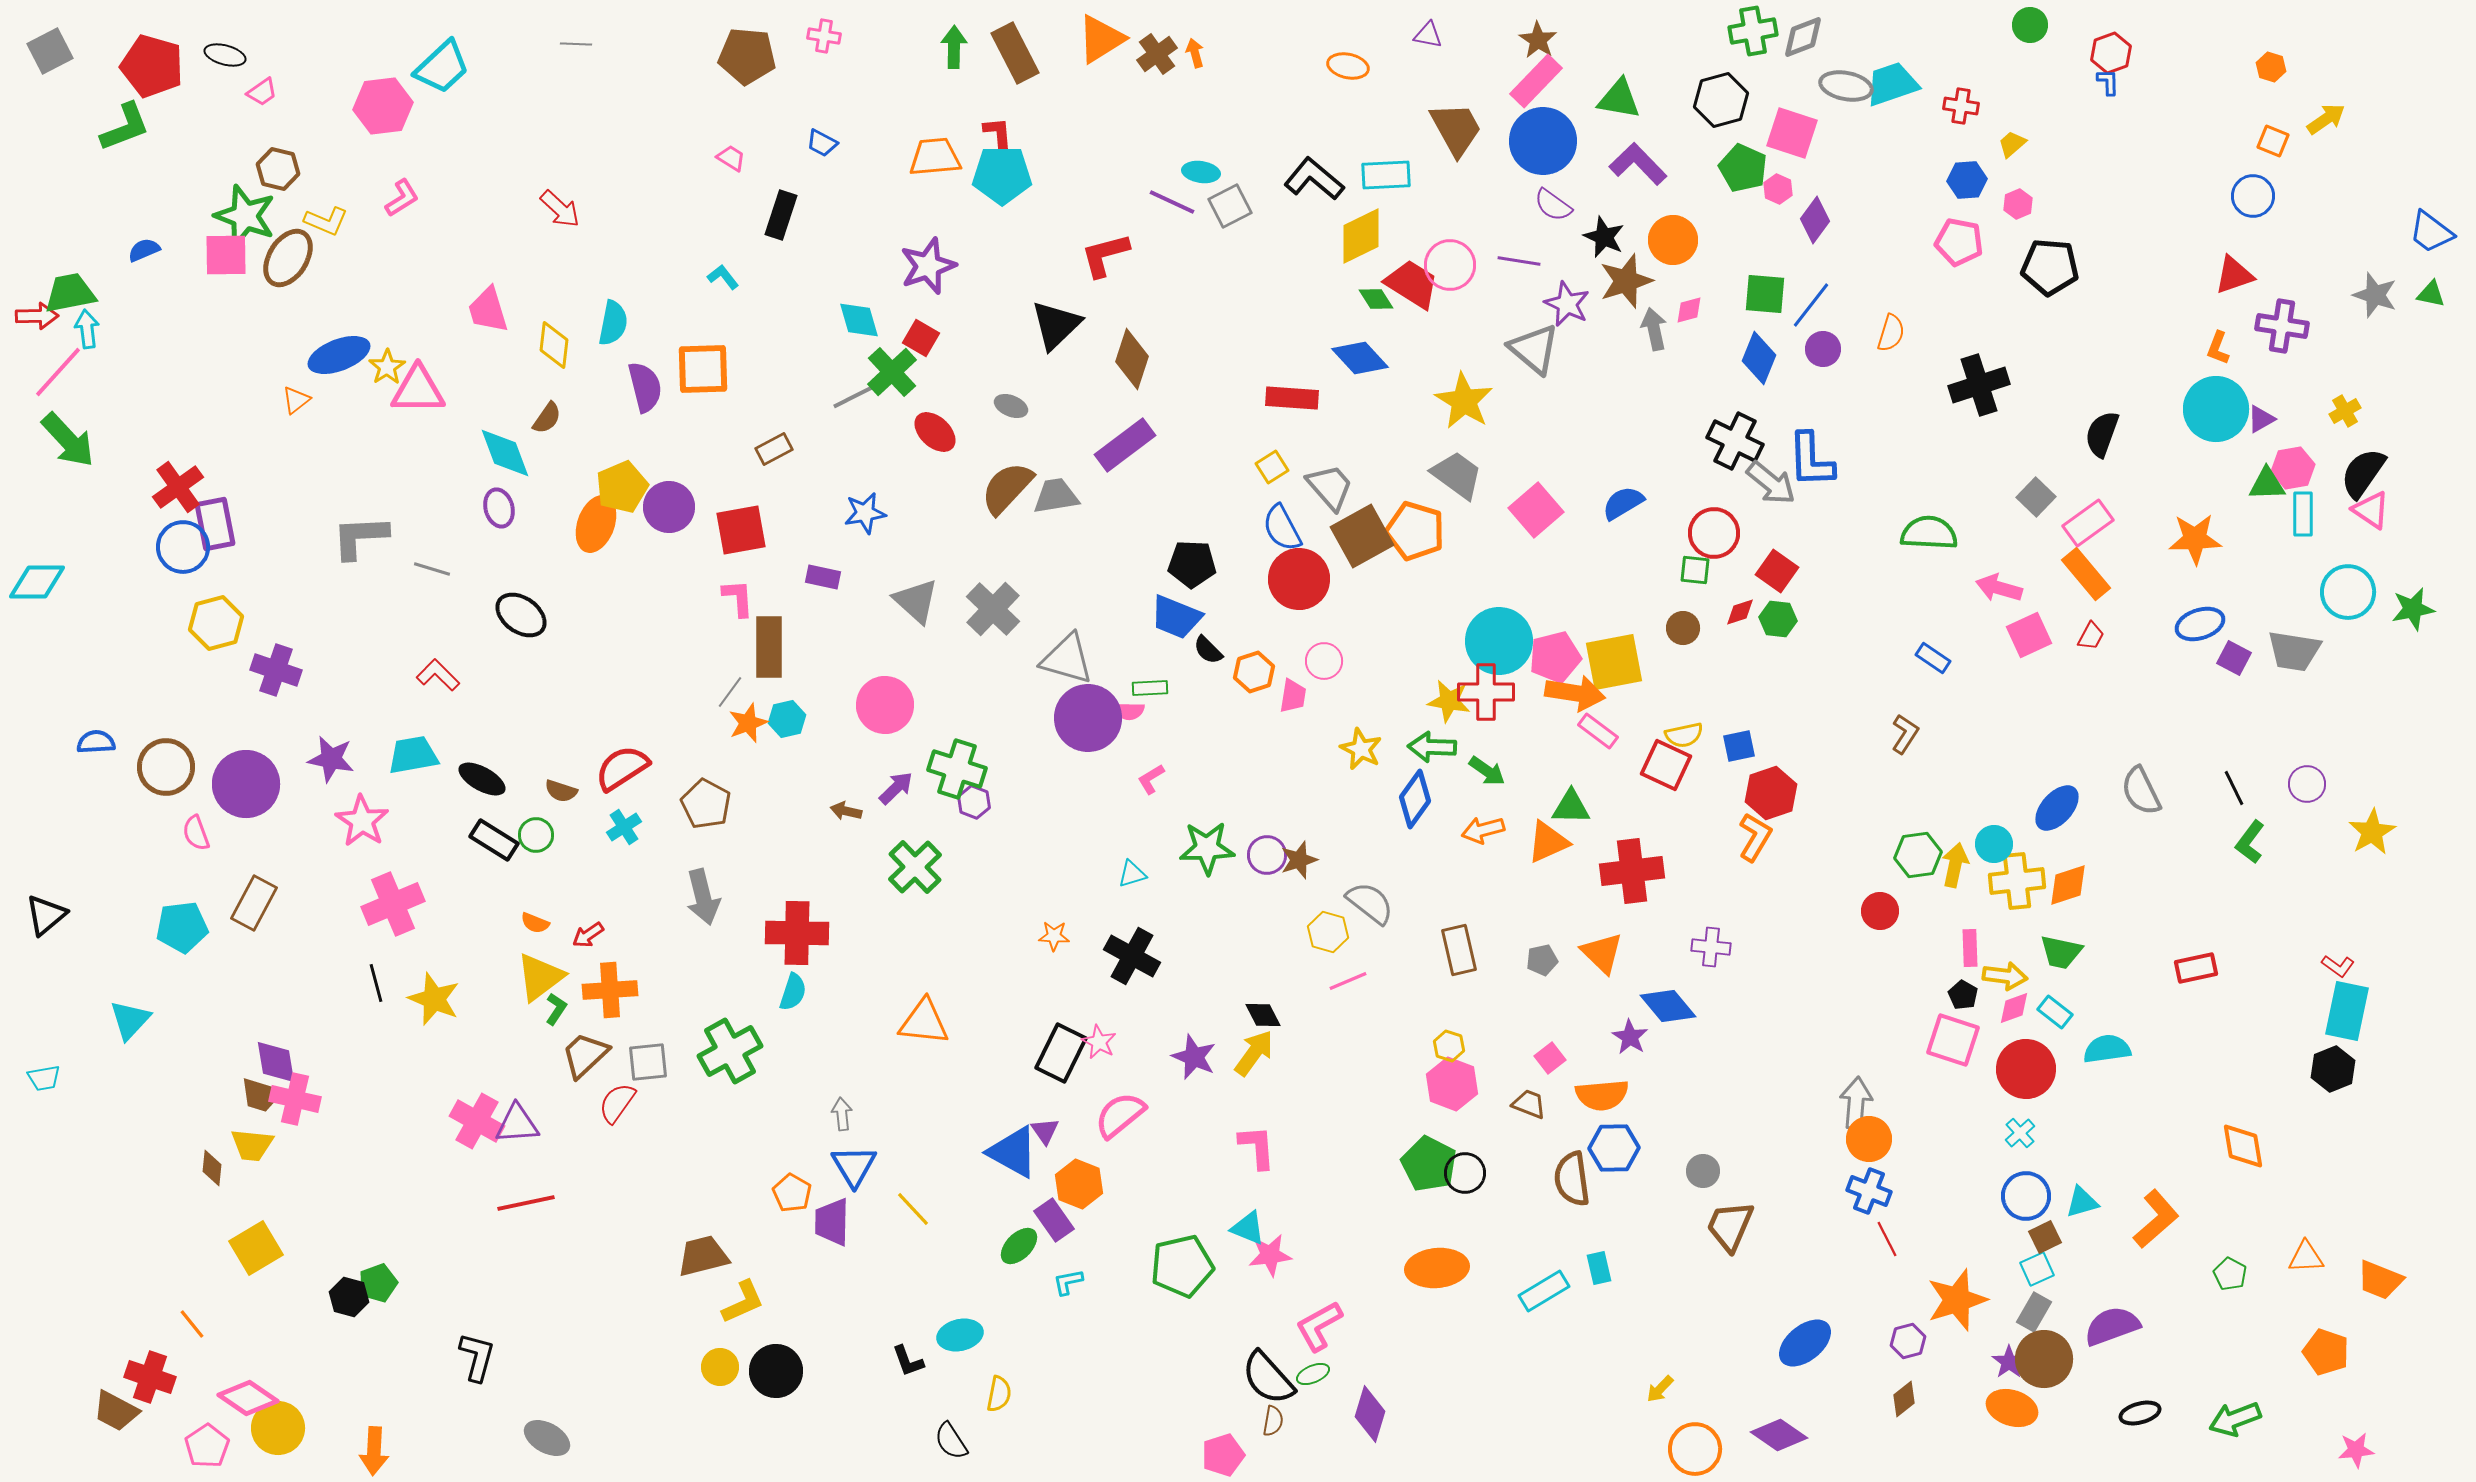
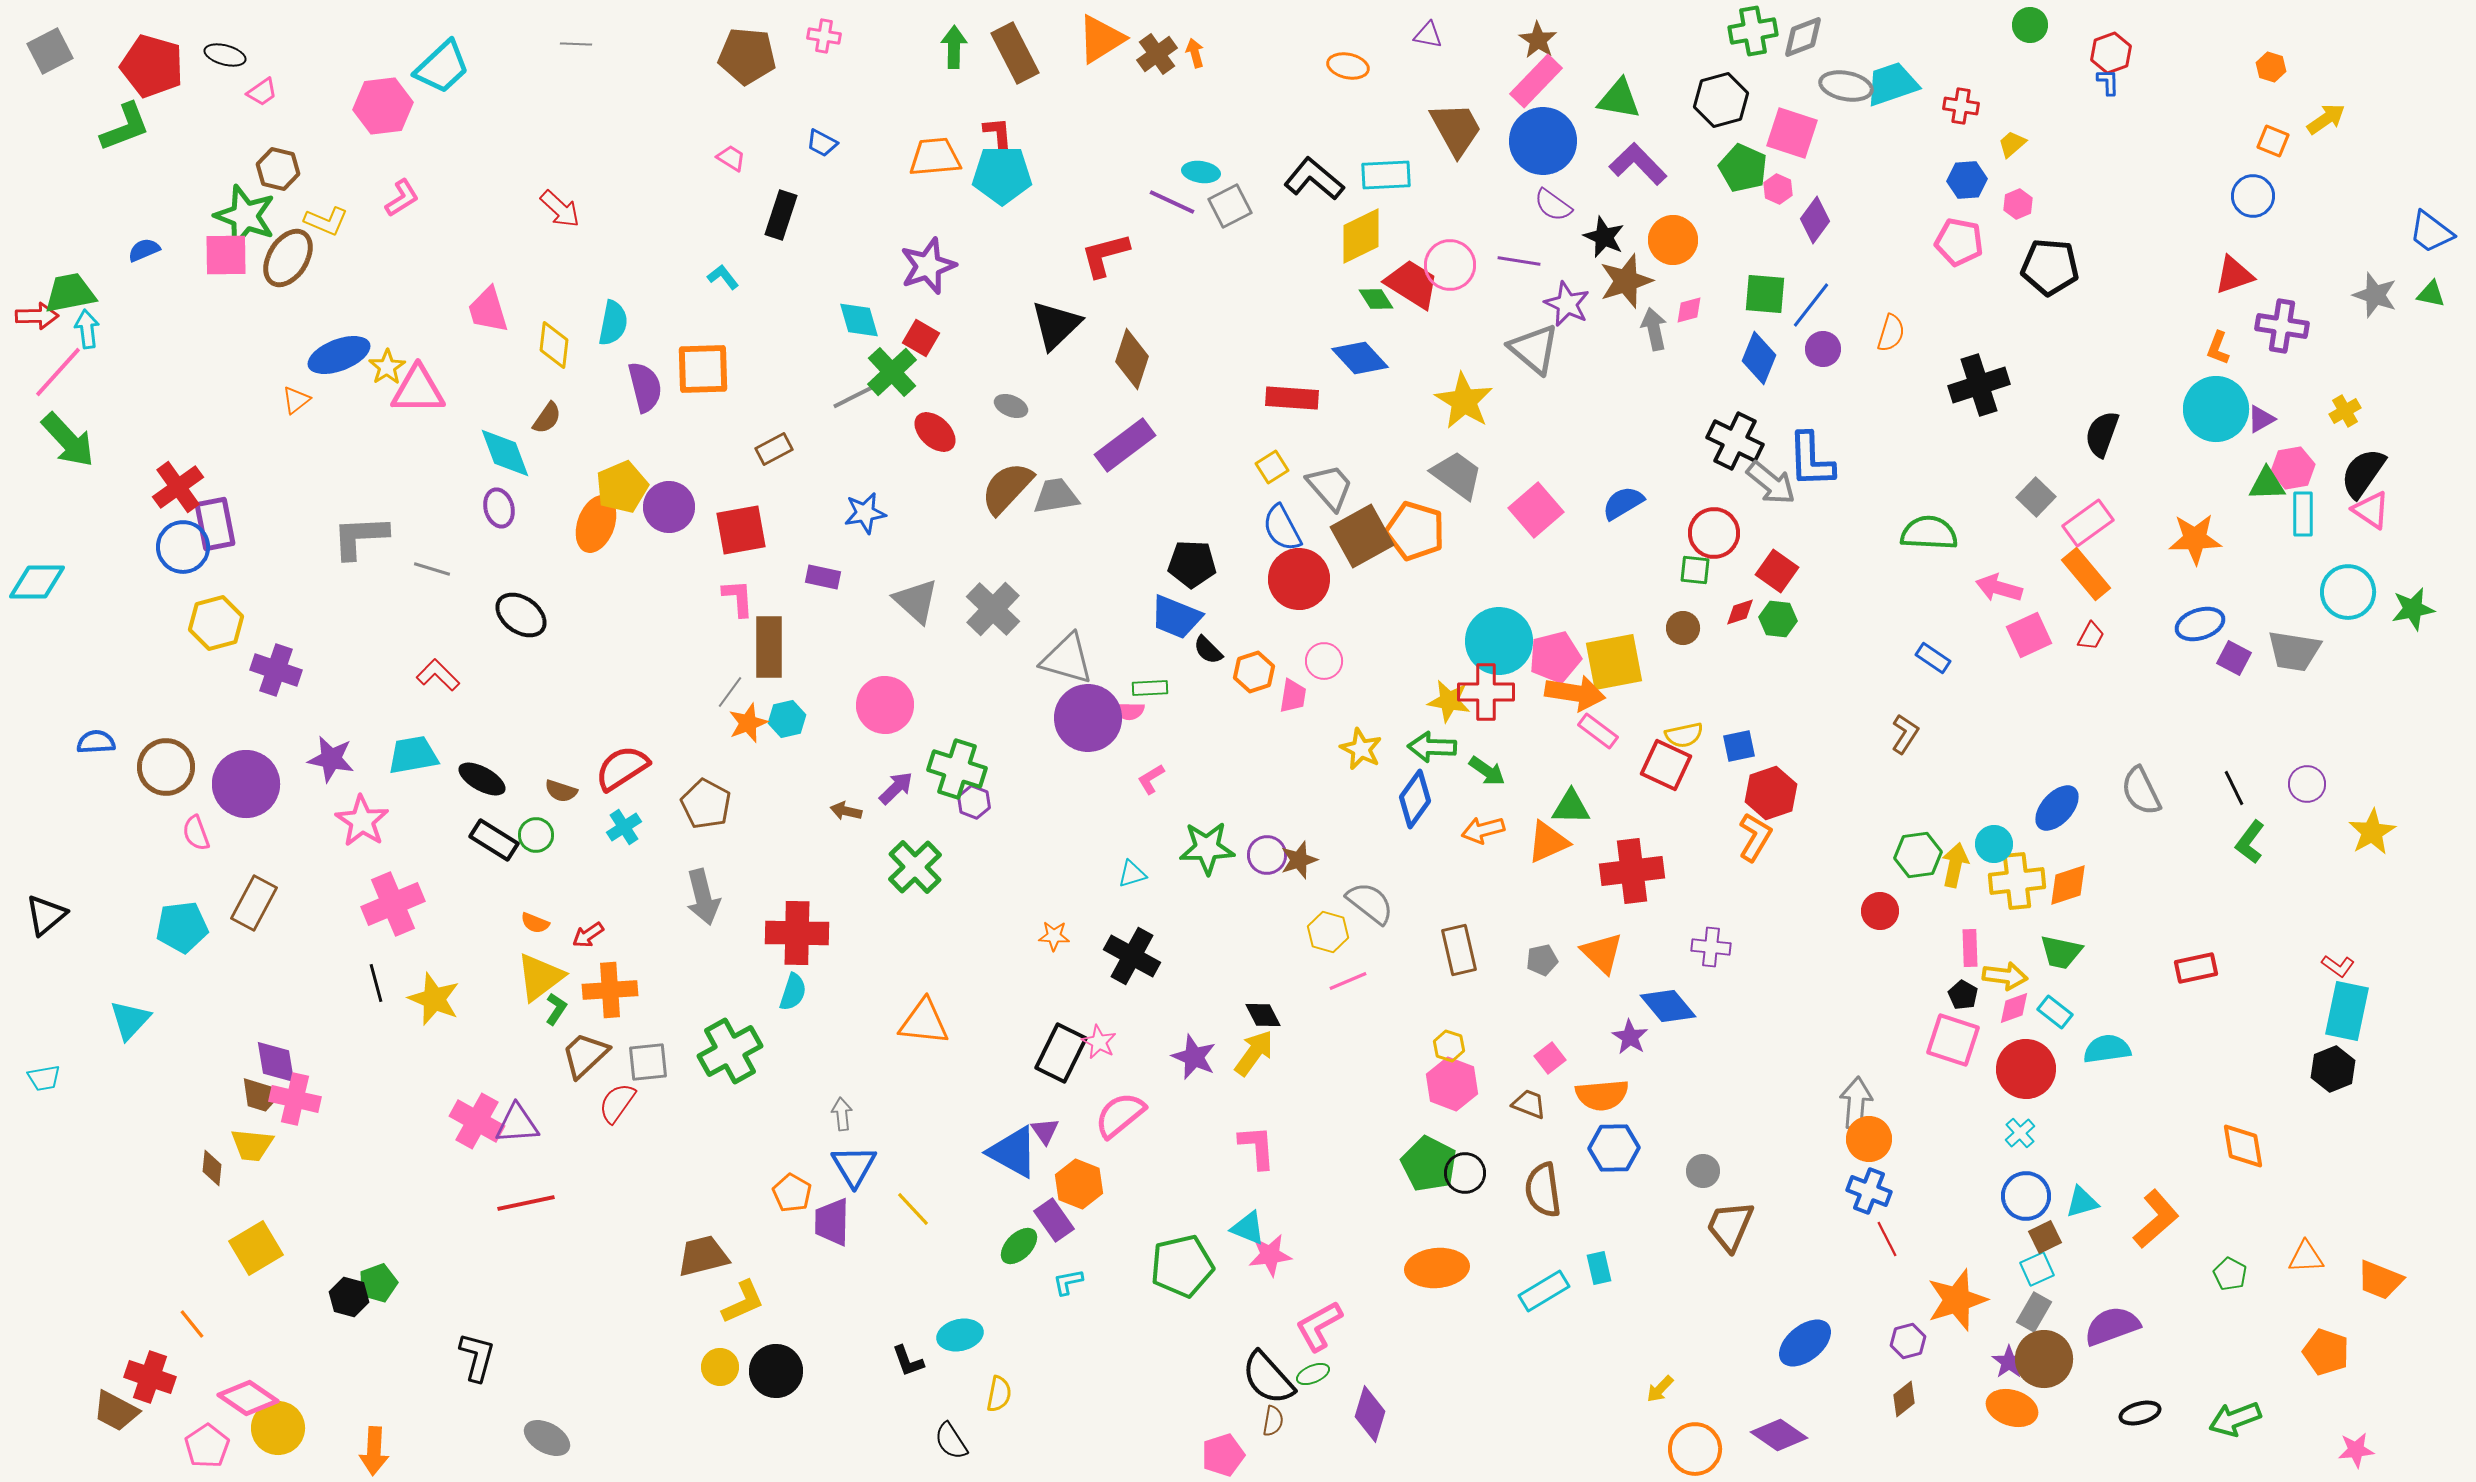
brown semicircle at (1572, 1179): moved 29 px left, 11 px down
